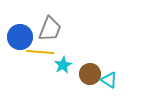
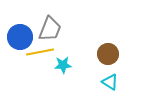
yellow line: rotated 16 degrees counterclockwise
cyan star: rotated 24 degrees clockwise
brown circle: moved 18 px right, 20 px up
cyan triangle: moved 1 px right, 2 px down
